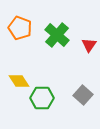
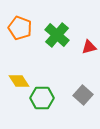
red triangle: moved 2 px down; rotated 42 degrees clockwise
